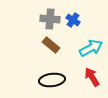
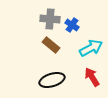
blue cross: moved 1 px left, 5 px down
black ellipse: rotated 10 degrees counterclockwise
